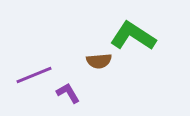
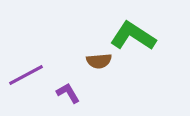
purple line: moved 8 px left; rotated 6 degrees counterclockwise
